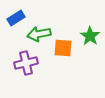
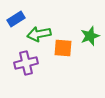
blue rectangle: moved 1 px down
green star: rotated 18 degrees clockwise
